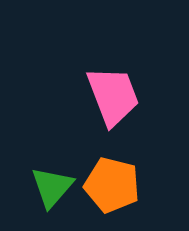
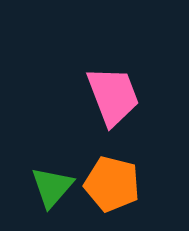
orange pentagon: moved 1 px up
